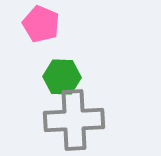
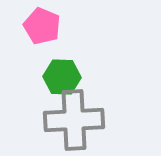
pink pentagon: moved 1 px right, 2 px down
